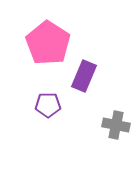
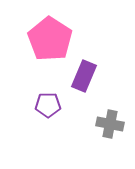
pink pentagon: moved 2 px right, 4 px up
gray cross: moved 6 px left, 1 px up
